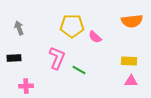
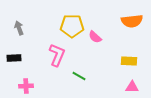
pink L-shape: moved 3 px up
green line: moved 6 px down
pink triangle: moved 1 px right, 6 px down
